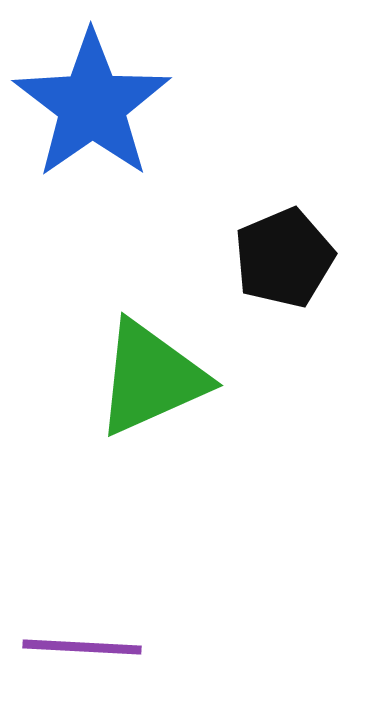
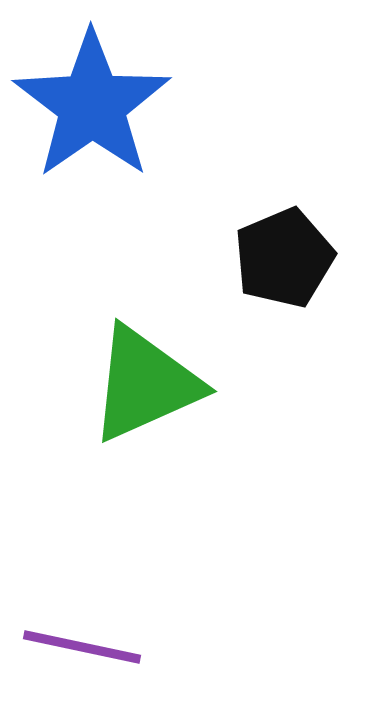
green triangle: moved 6 px left, 6 px down
purple line: rotated 9 degrees clockwise
